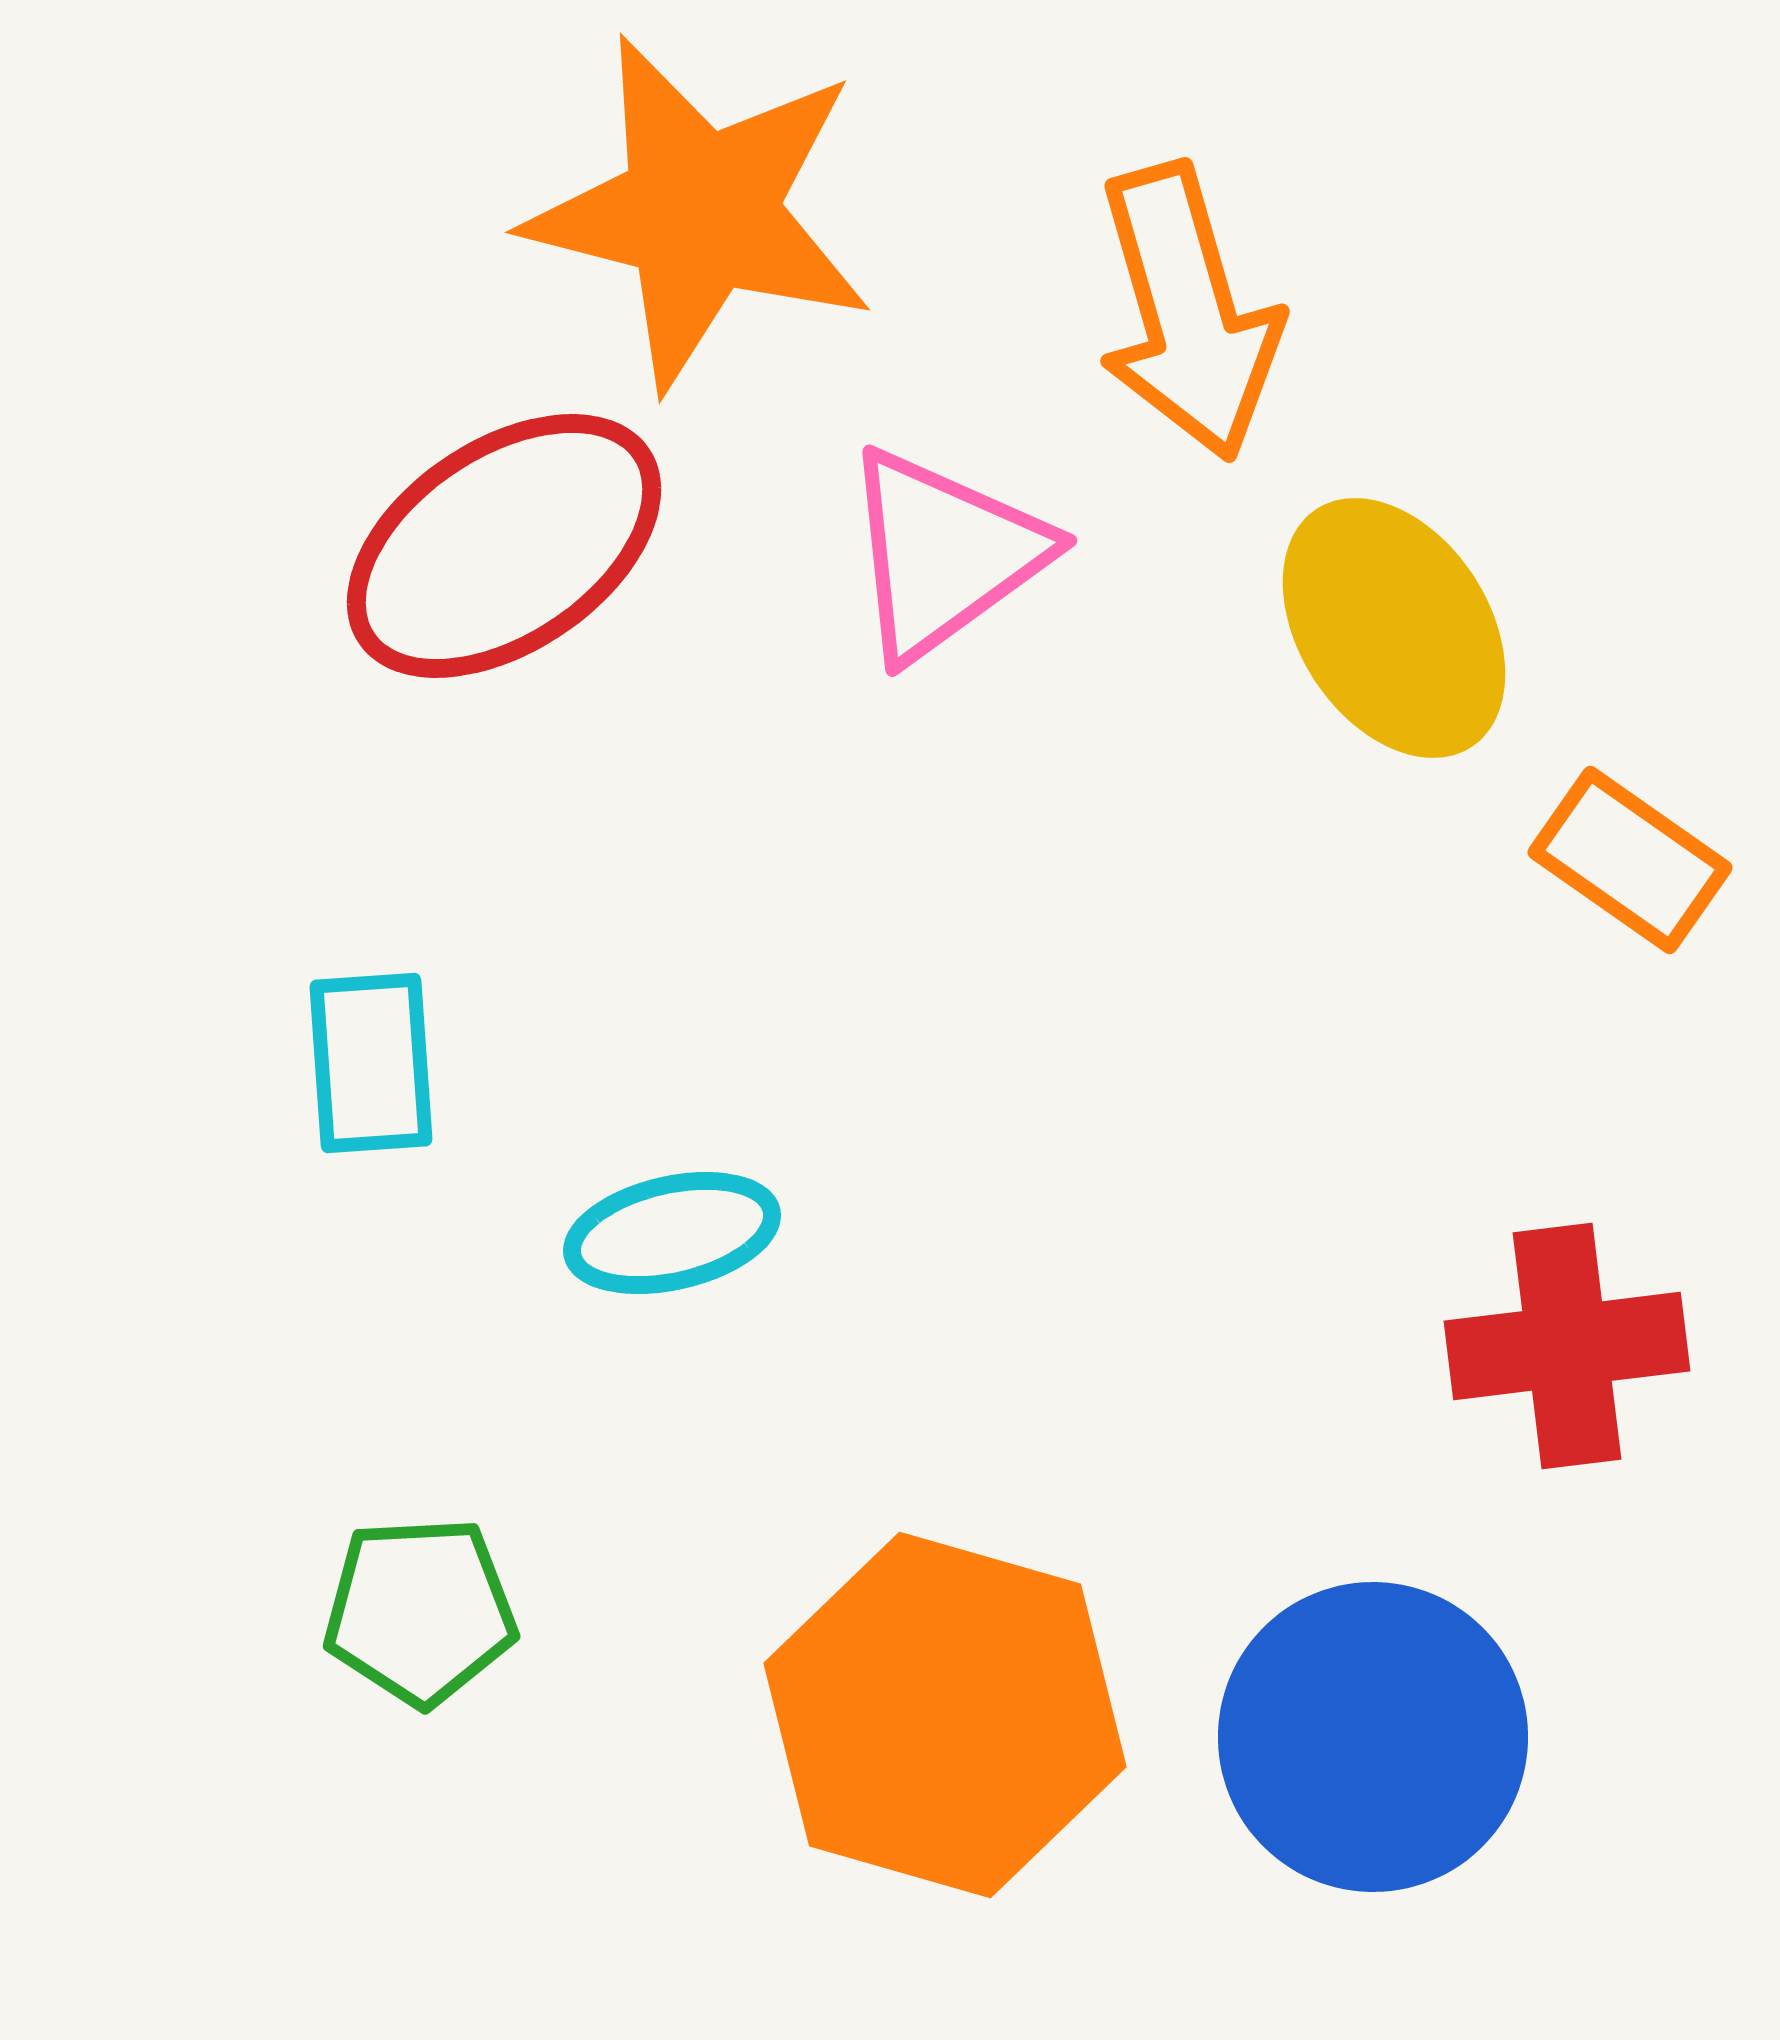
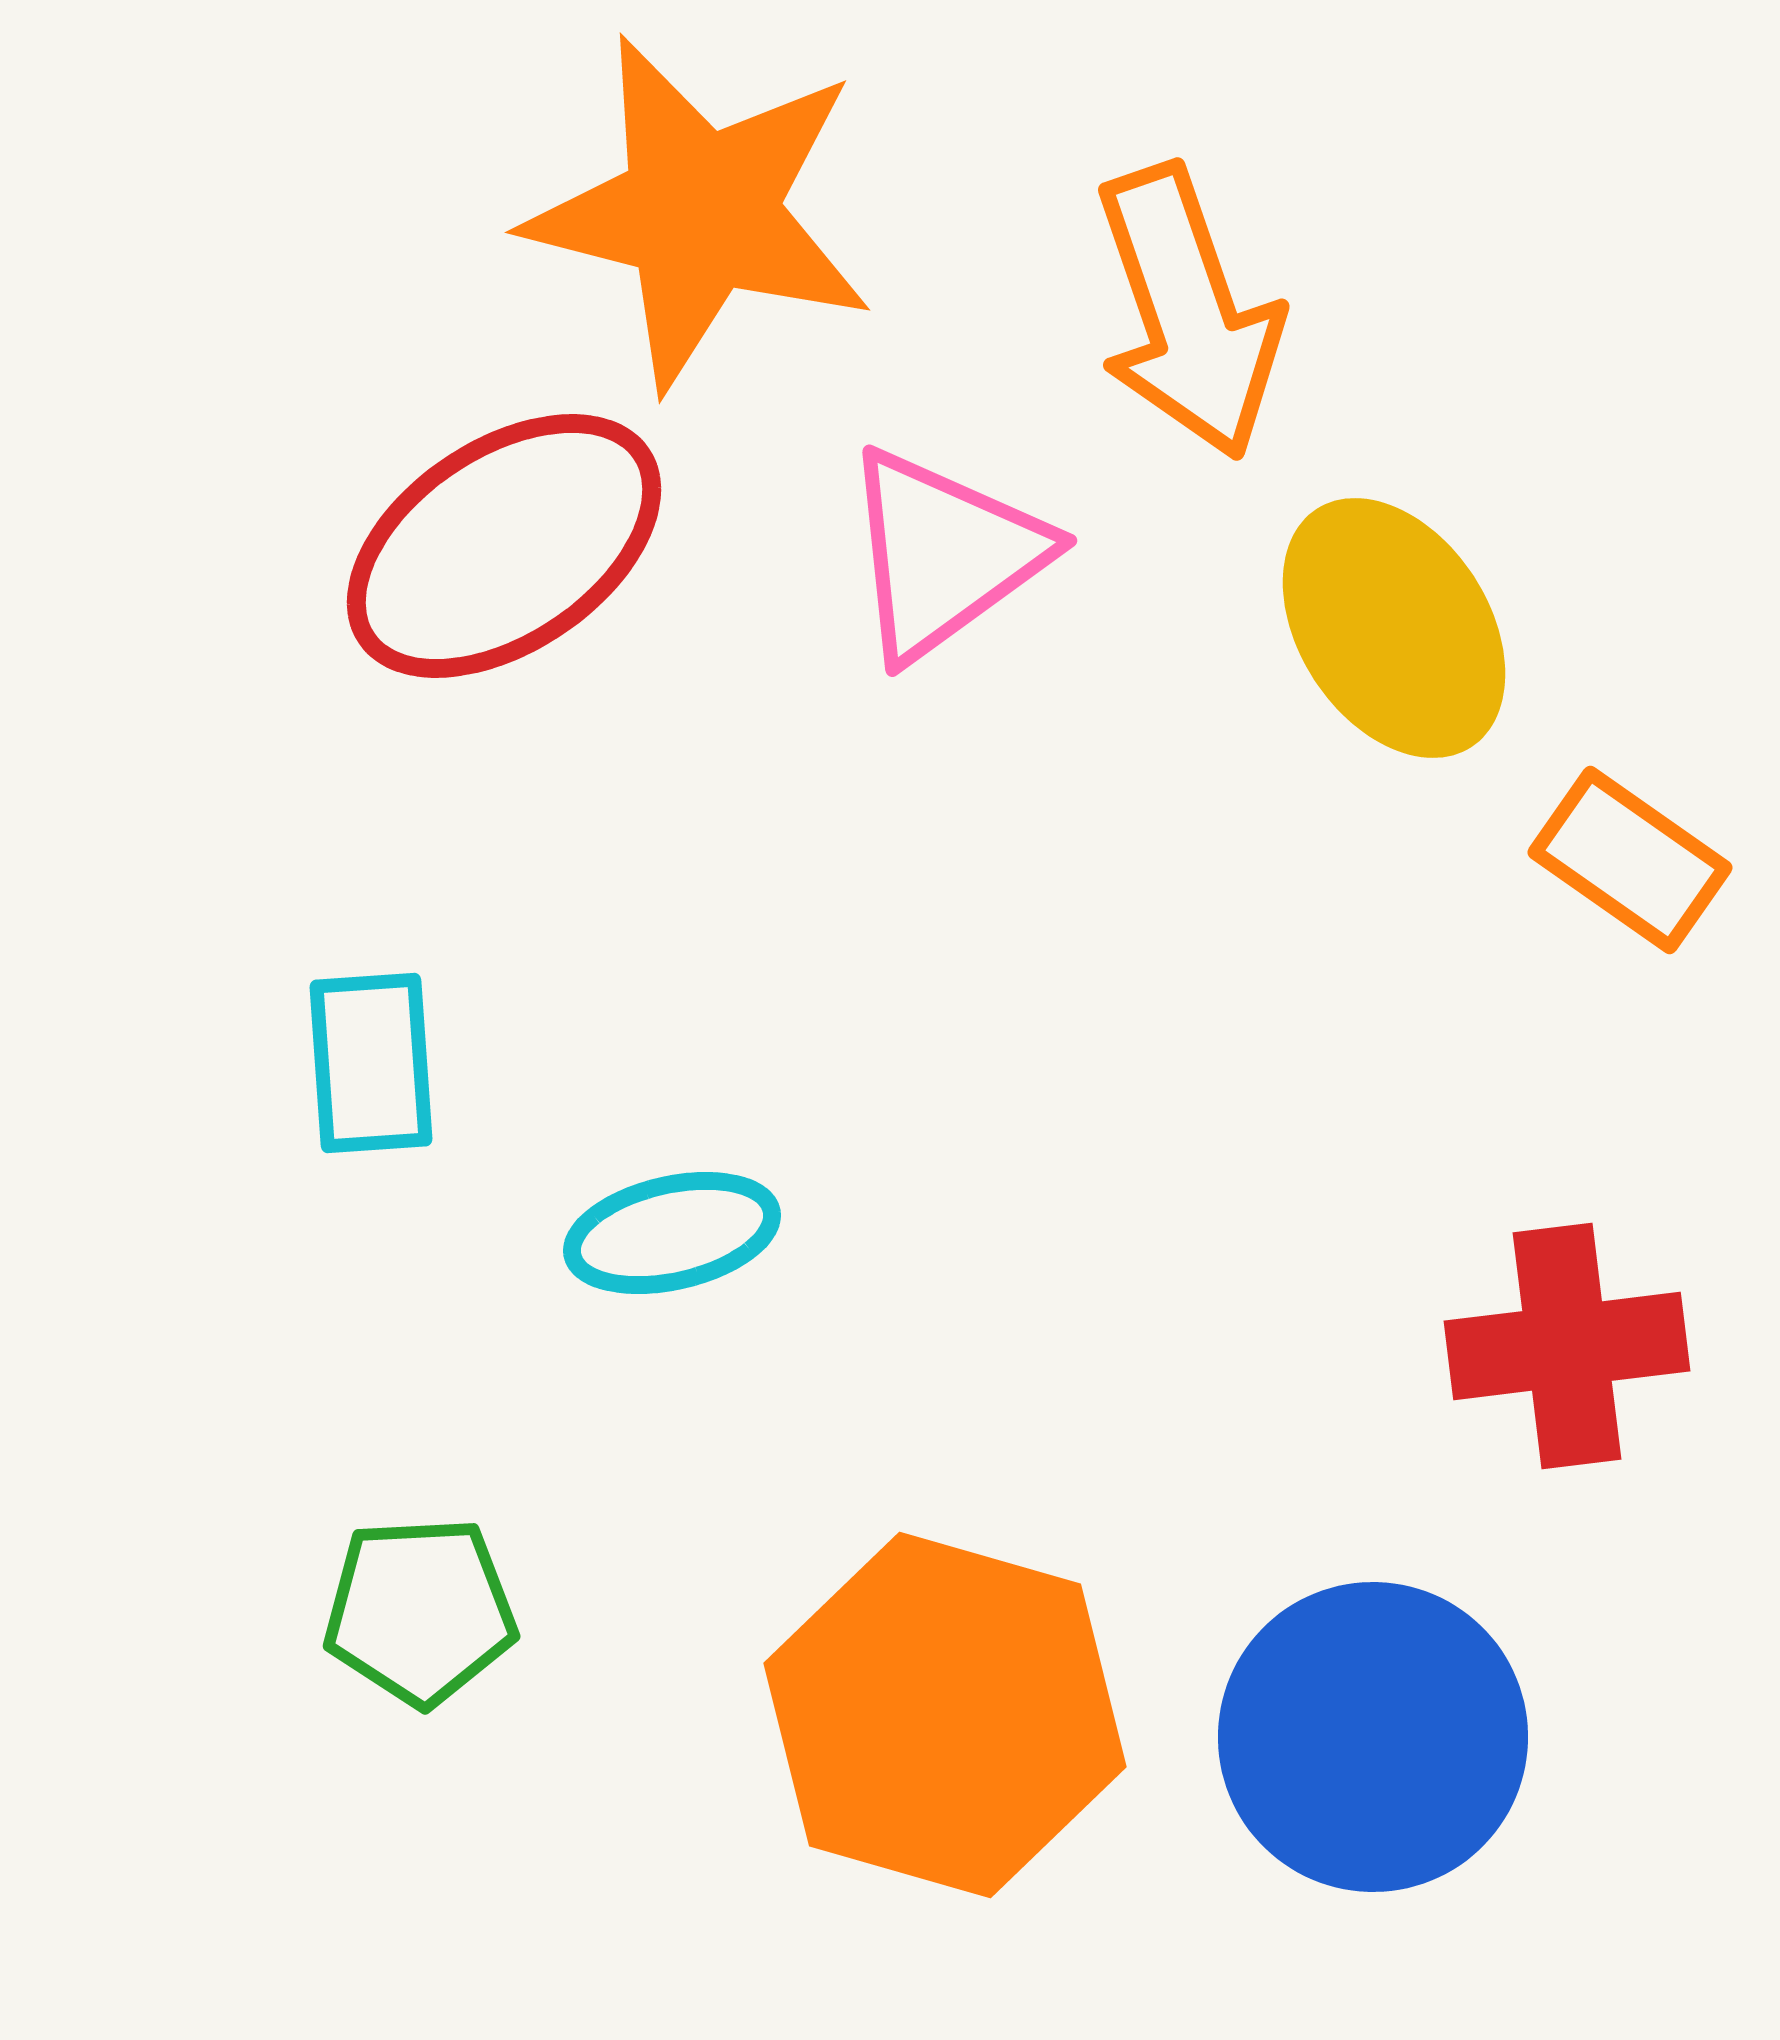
orange arrow: rotated 3 degrees counterclockwise
